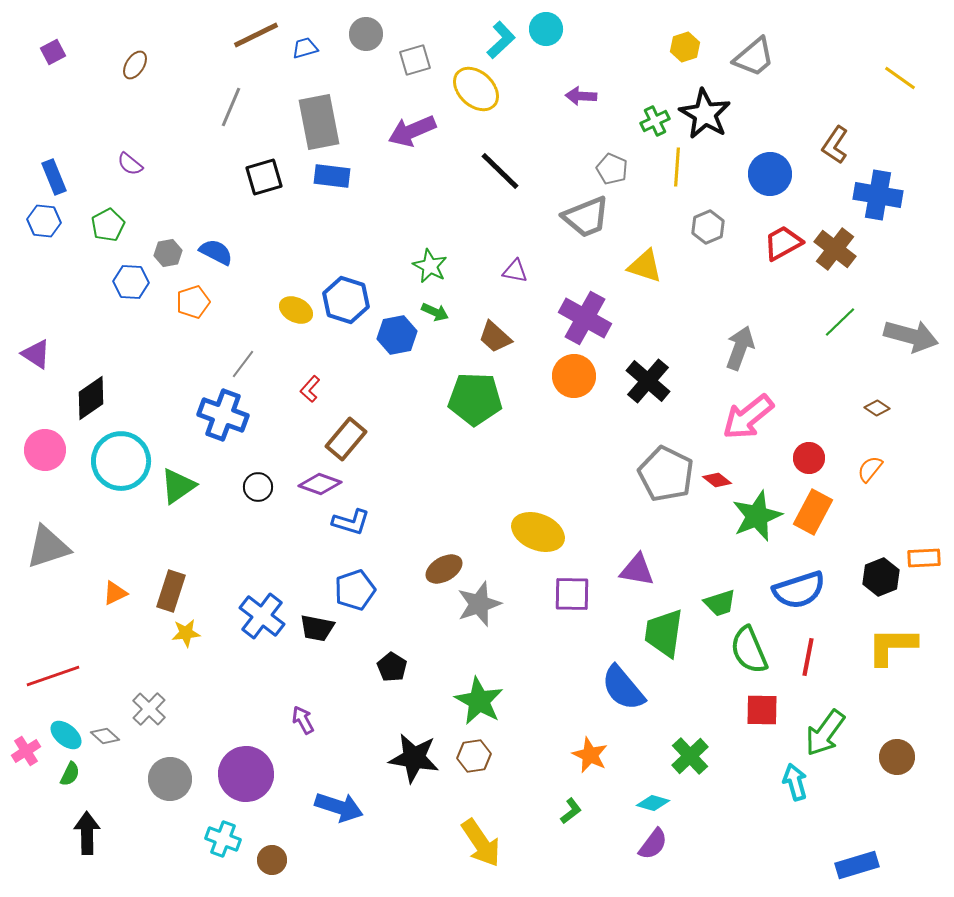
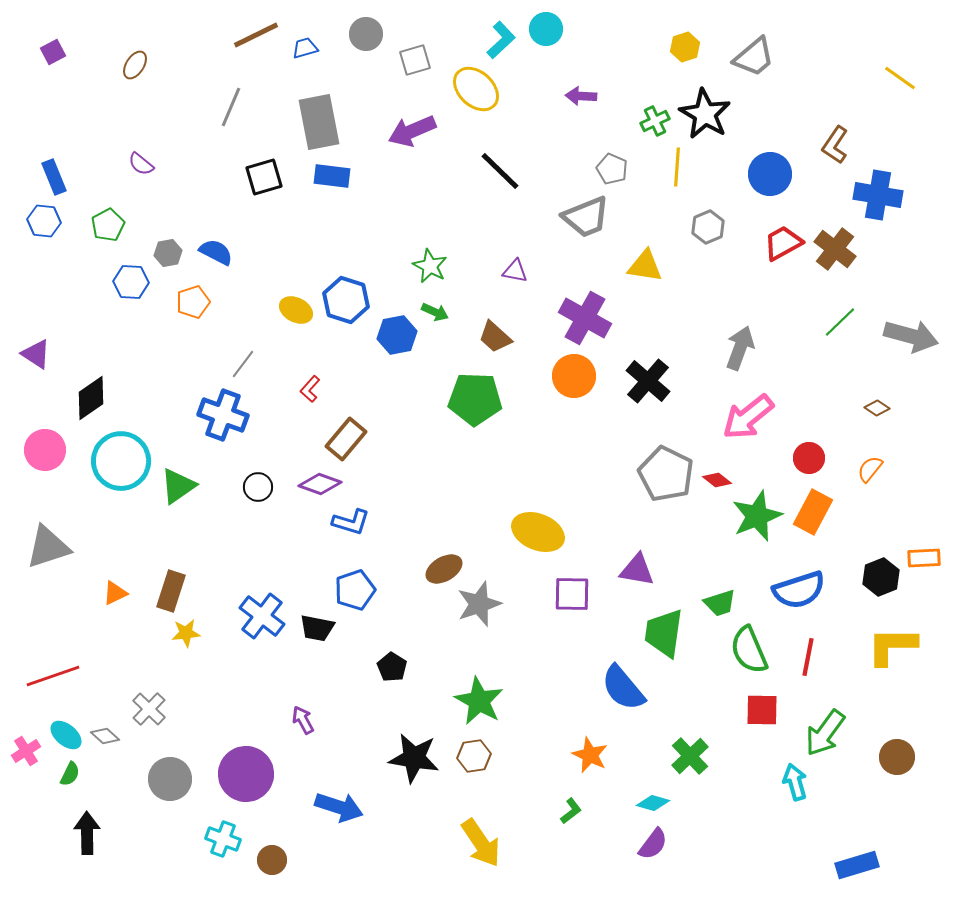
purple semicircle at (130, 164): moved 11 px right
yellow triangle at (645, 266): rotated 9 degrees counterclockwise
